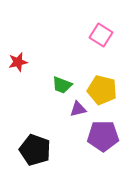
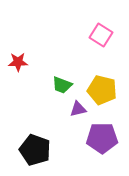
red star: rotated 12 degrees clockwise
purple pentagon: moved 1 px left, 2 px down
